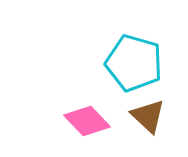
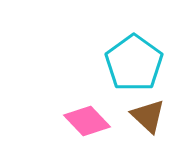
cyan pentagon: rotated 20 degrees clockwise
